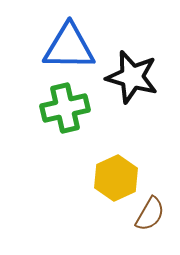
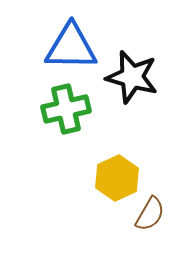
blue triangle: moved 2 px right
green cross: moved 1 px right, 1 px down
yellow hexagon: moved 1 px right
